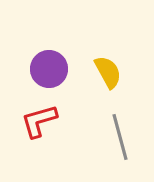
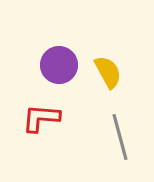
purple circle: moved 10 px right, 4 px up
red L-shape: moved 2 px right, 3 px up; rotated 21 degrees clockwise
